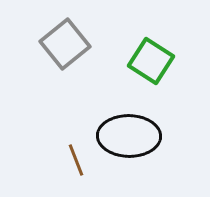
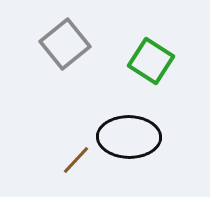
black ellipse: moved 1 px down
brown line: rotated 64 degrees clockwise
